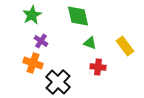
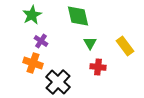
green triangle: rotated 40 degrees clockwise
